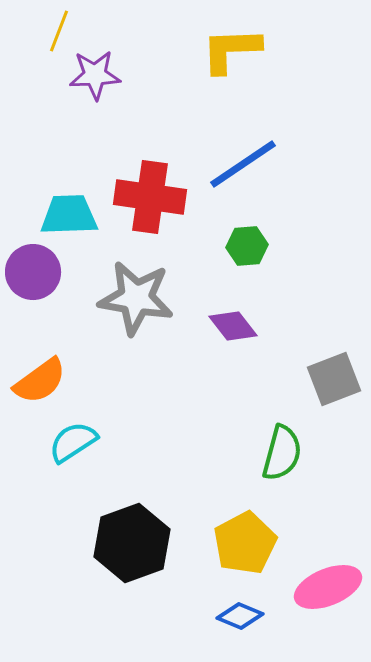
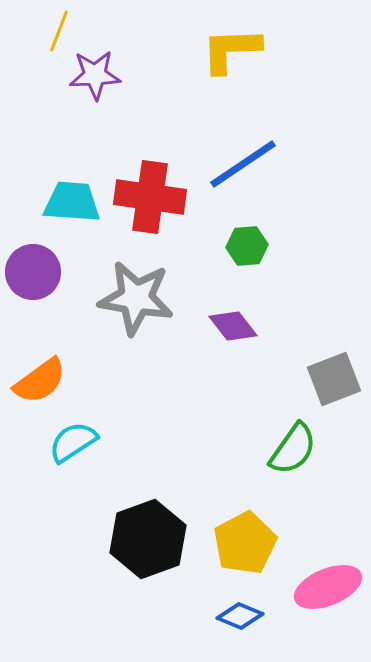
cyan trapezoid: moved 3 px right, 13 px up; rotated 6 degrees clockwise
green semicircle: moved 11 px right, 4 px up; rotated 20 degrees clockwise
black hexagon: moved 16 px right, 4 px up
